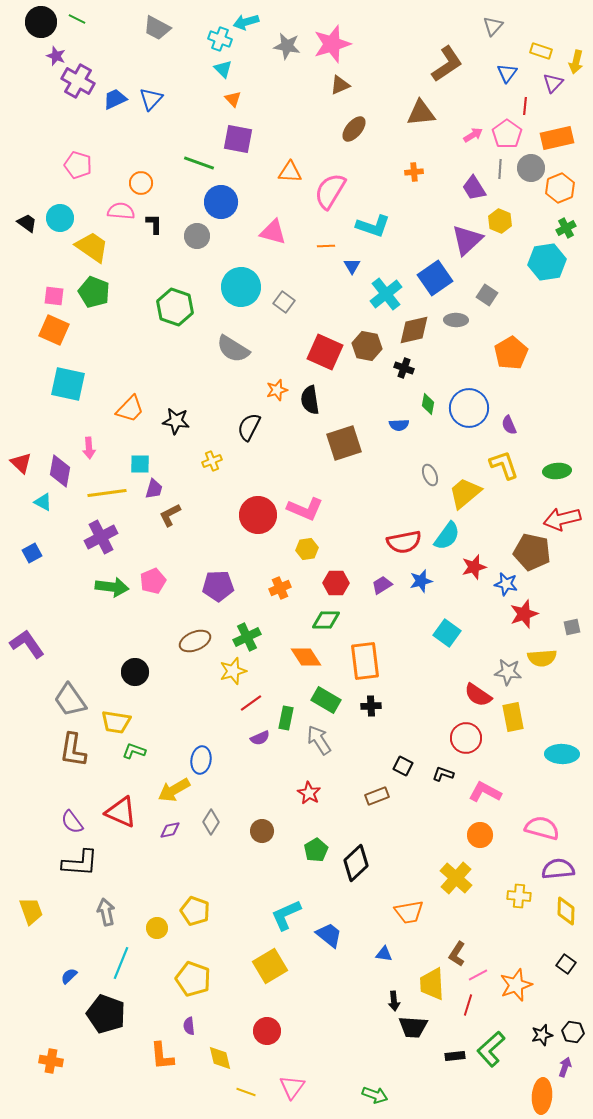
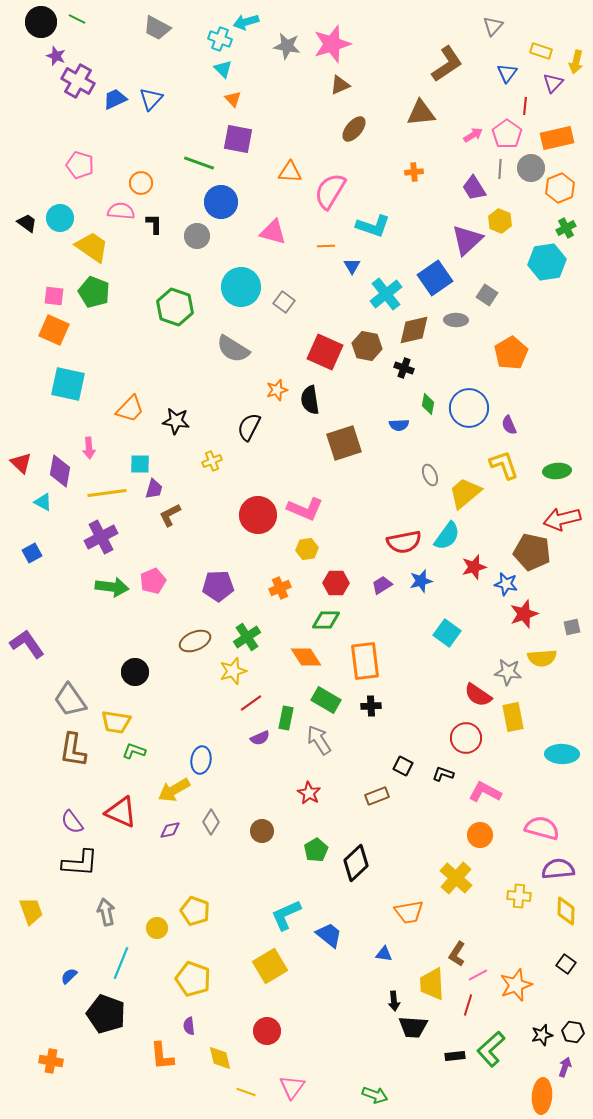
pink pentagon at (78, 165): moved 2 px right
green cross at (247, 637): rotated 8 degrees counterclockwise
